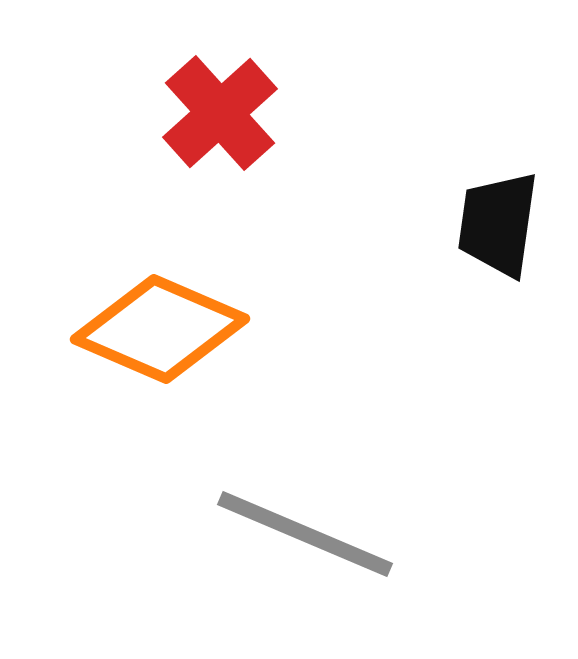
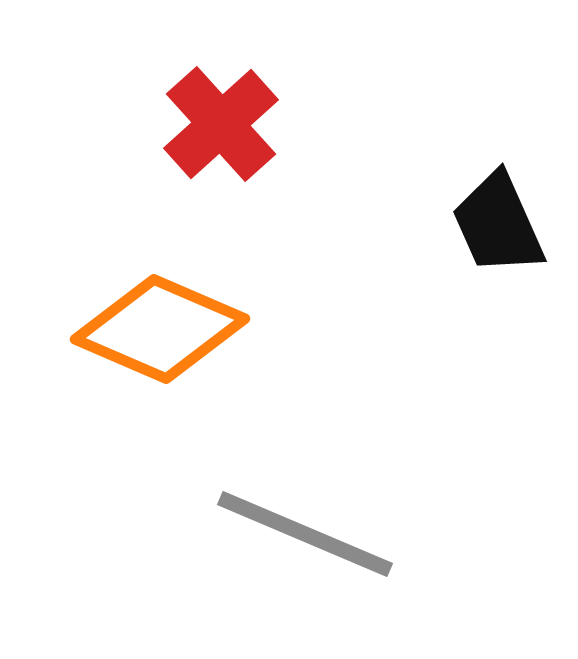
red cross: moved 1 px right, 11 px down
black trapezoid: rotated 32 degrees counterclockwise
